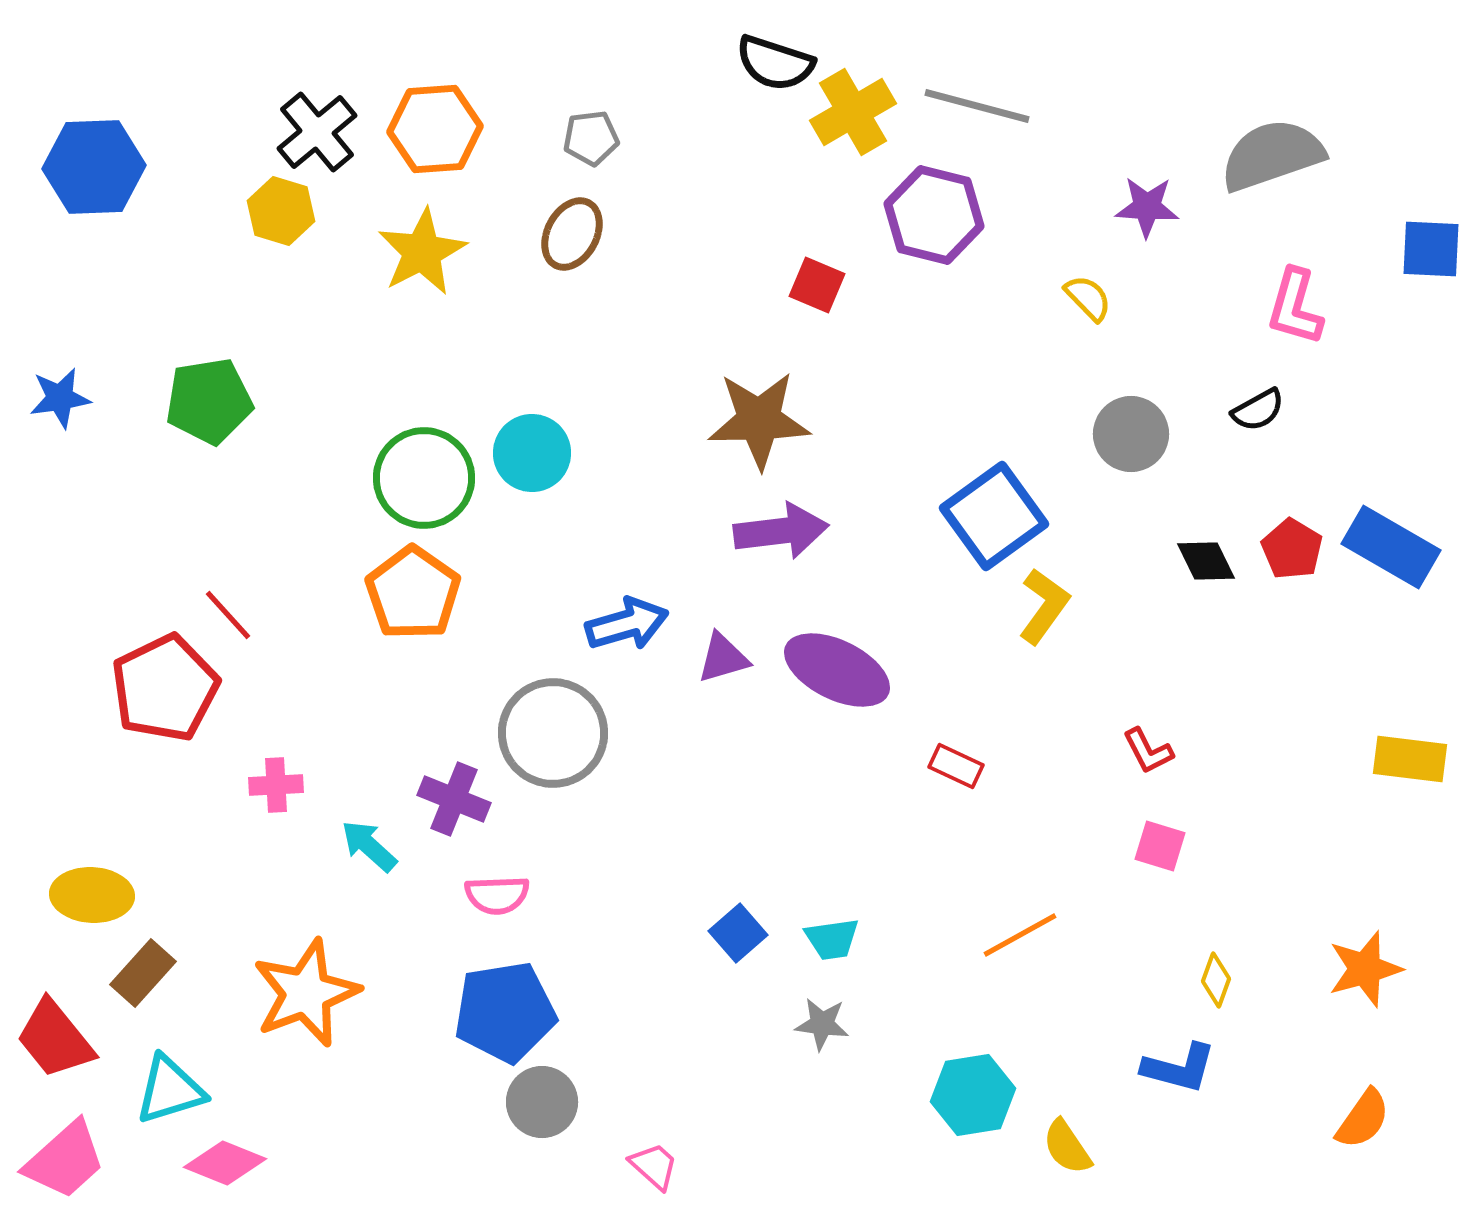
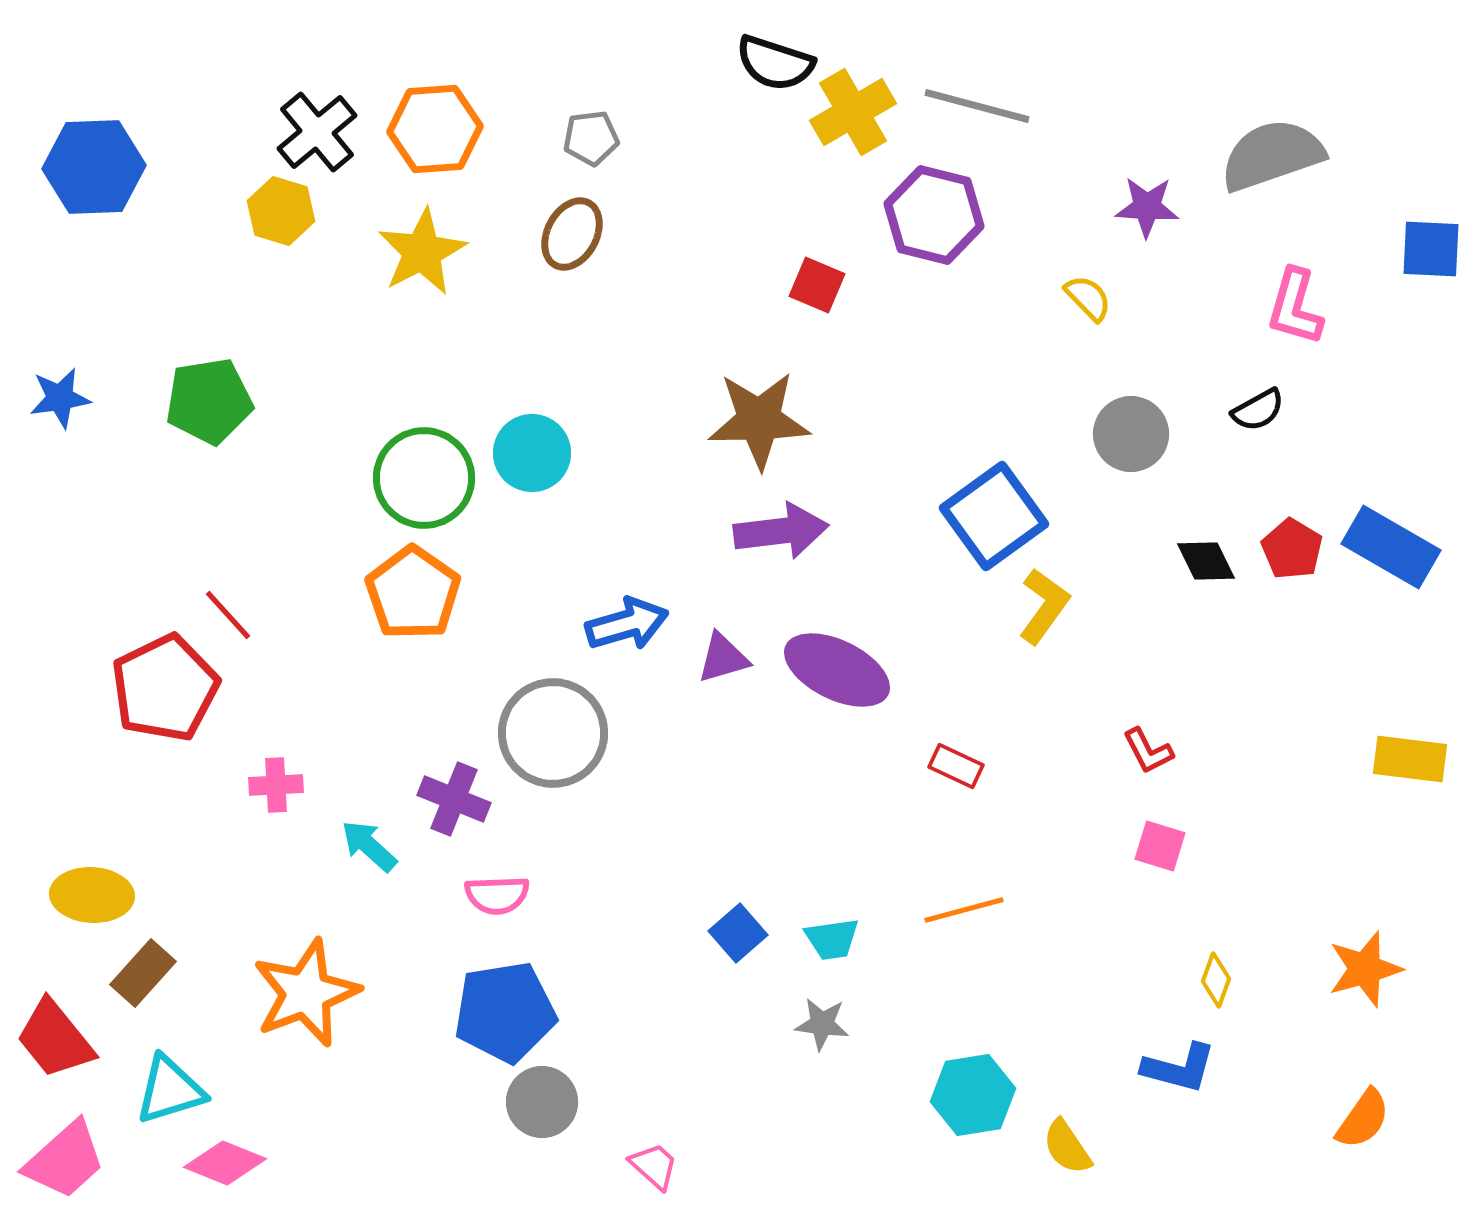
orange line at (1020, 935): moved 56 px left, 25 px up; rotated 14 degrees clockwise
